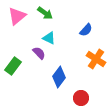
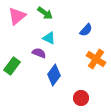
purple semicircle: rotated 24 degrees counterclockwise
green rectangle: moved 1 px left
blue diamond: moved 5 px left, 2 px up
